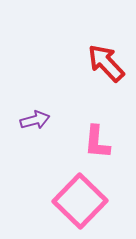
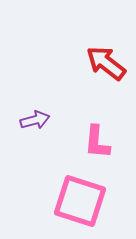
red arrow: rotated 9 degrees counterclockwise
pink square: rotated 26 degrees counterclockwise
